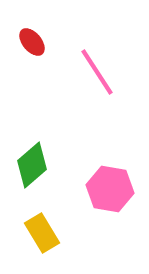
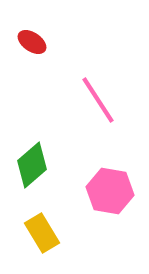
red ellipse: rotated 16 degrees counterclockwise
pink line: moved 1 px right, 28 px down
pink hexagon: moved 2 px down
